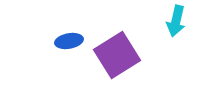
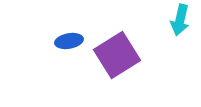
cyan arrow: moved 4 px right, 1 px up
